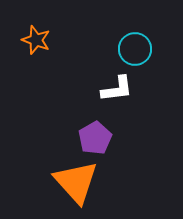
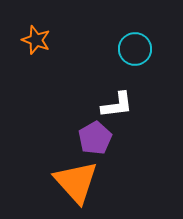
white L-shape: moved 16 px down
